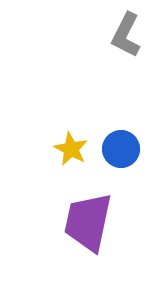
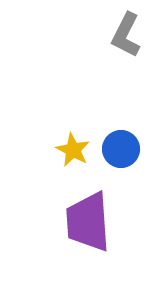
yellow star: moved 2 px right, 1 px down
purple trapezoid: rotated 16 degrees counterclockwise
